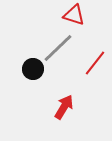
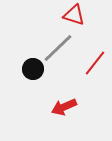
red arrow: rotated 145 degrees counterclockwise
